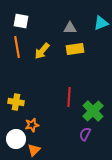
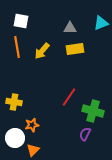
red line: rotated 30 degrees clockwise
yellow cross: moved 2 px left
green cross: rotated 30 degrees counterclockwise
white circle: moved 1 px left, 1 px up
orange triangle: moved 1 px left
